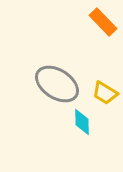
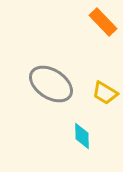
gray ellipse: moved 6 px left
cyan diamond: moved 14 px down
